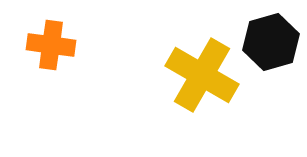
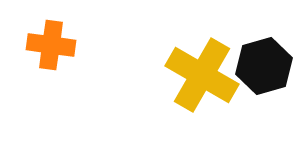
black hexagon: moved 7 px left, 24 px down
